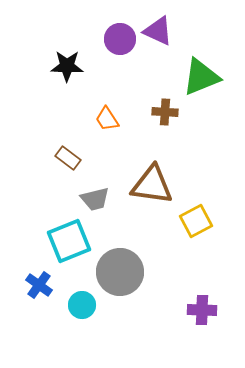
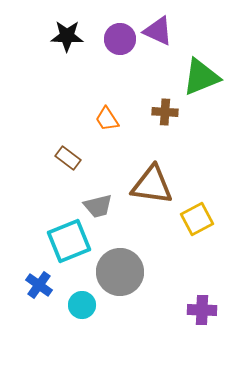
black star: moved 30 px up
gray trapezoid: moved 3 px right, 7 px down
yellow square: moved 1 px right, 2 px up
